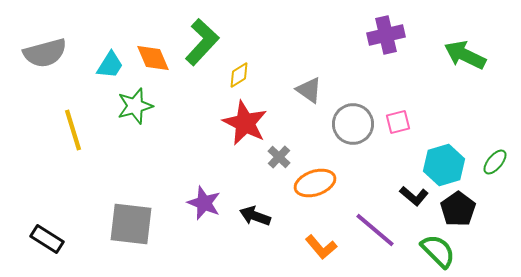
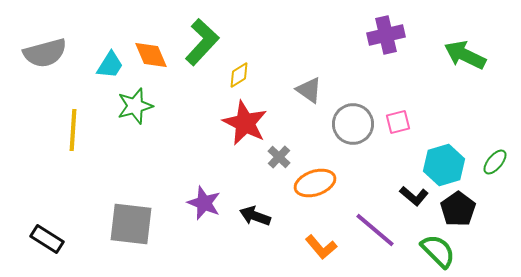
orange diamond: moved 2 px left, 3 px up
yellow line: rotated 21 degrees clockwise
